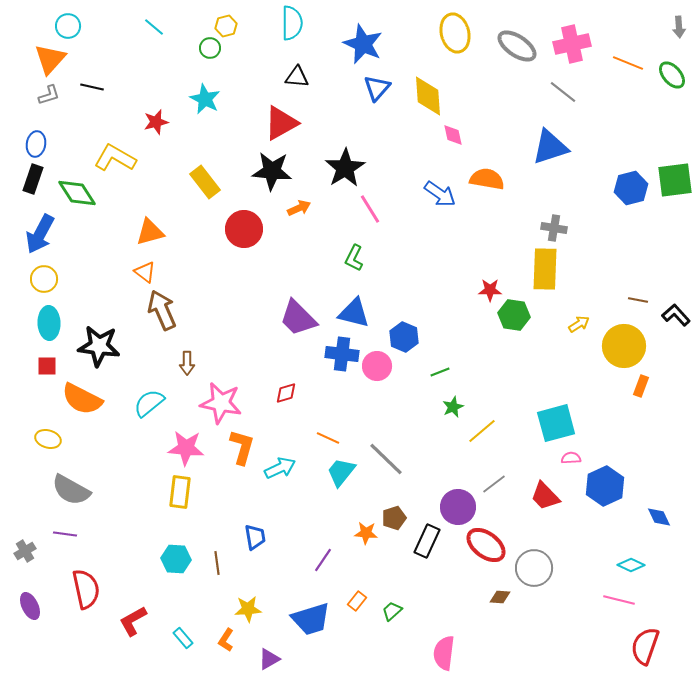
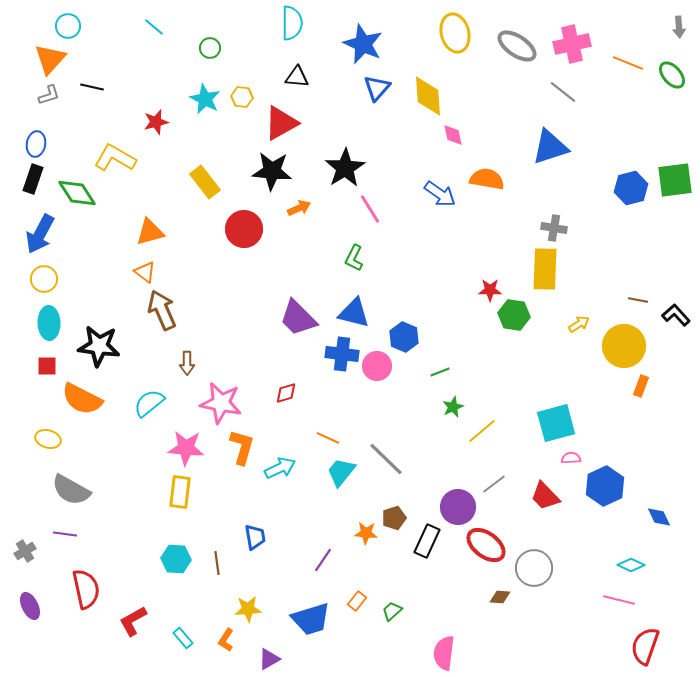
yellow hexagon at (226, 26): moved 16 px right, 71 px down; rotated 20 degrees clockwise
